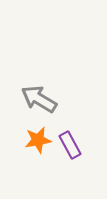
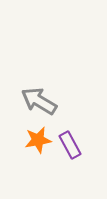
gray arrow: moved 2 px down
